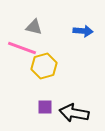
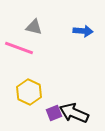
pink line: moved 3 px left
yellow hexagon: moved 15 px left, 26 px down; rotated 20 degrees counterclockwise
purple square: moved 9 px right, 6 px down; rotated 21 degrees counterclockwise
black arrow: rotated 12 degrees clockwise
